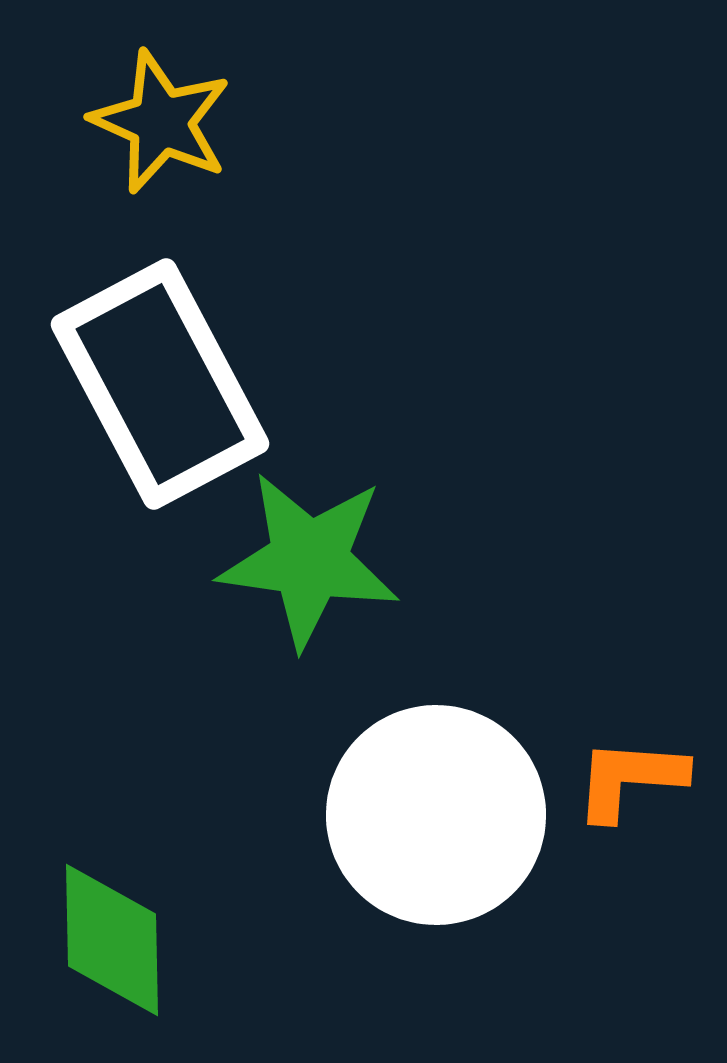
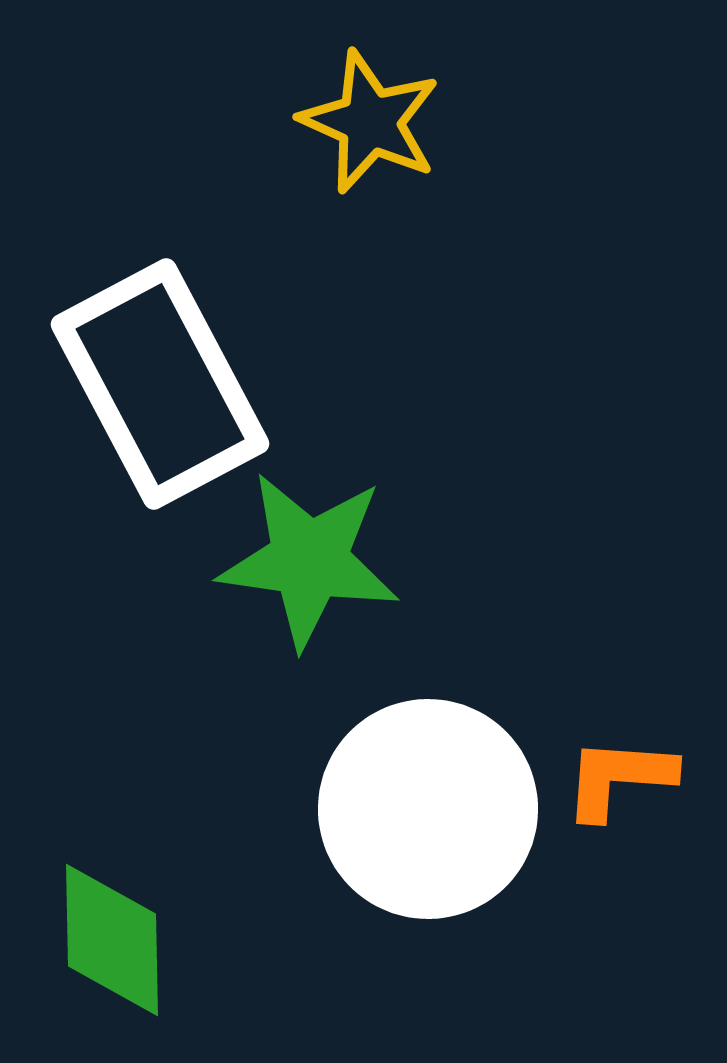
yellow star: moved 209 px right
orange L-shape: moved 11 px left, 1 px up
white circle: moved 8 px left, 6 px up
